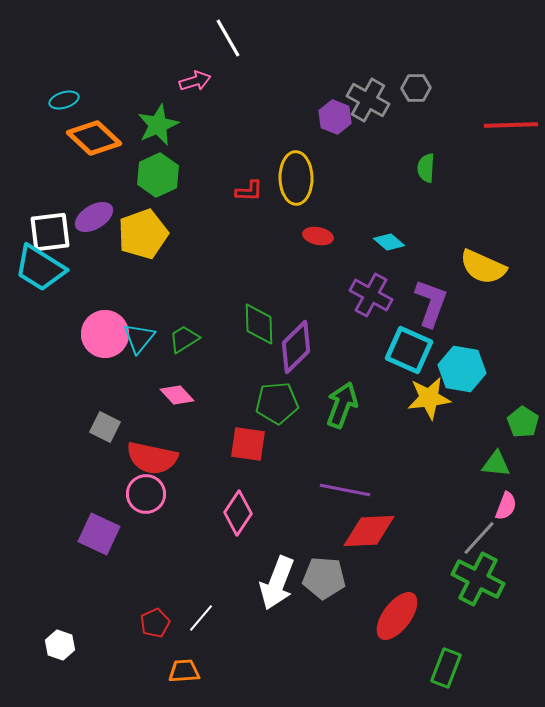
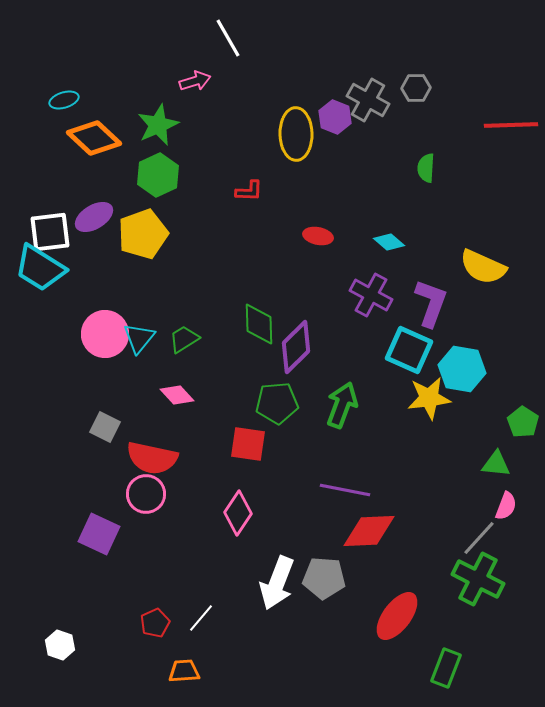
yellow ellipse at (296, 178): moved 44 px up
